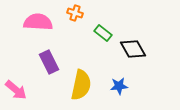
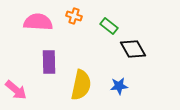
orange cross: moved 1 px left, 3 px down
green rectangle: moved 6 px right, 7 px up
purple rectangle: rotated 25 degrees clockwise
